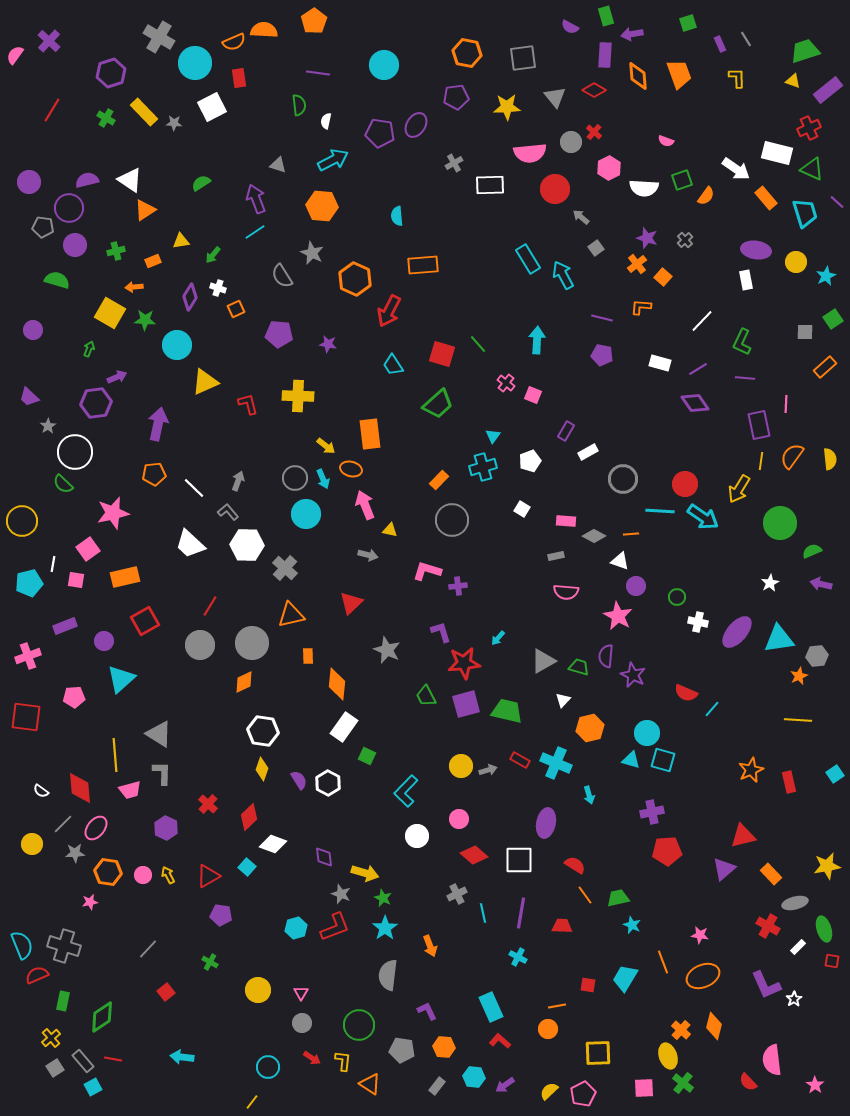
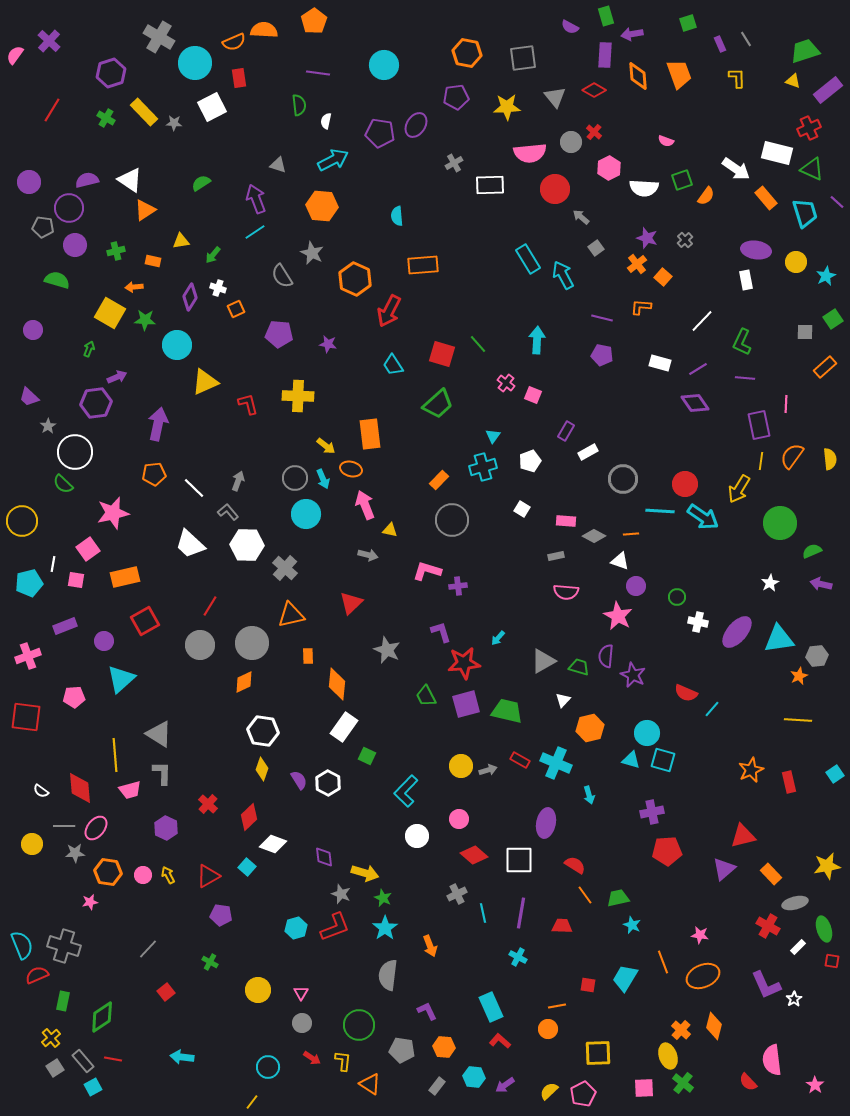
orange rectangle at (153, 261): rotated 35 degrees clockwise
gray line at (63, 824): moved 1 px right, 2 px down; rotated 45 degrees clockwise
